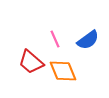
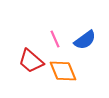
blue semicircle: moved 3 px left
red trapezoid: moved 1 px up
